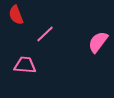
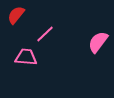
red semicircle: rotated 60 degrees clockwise
pink trapezoid: moved 1 px right, 8 px up
